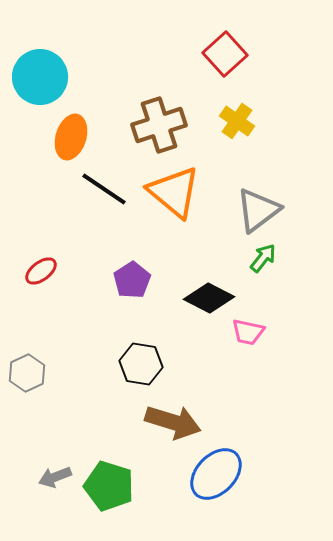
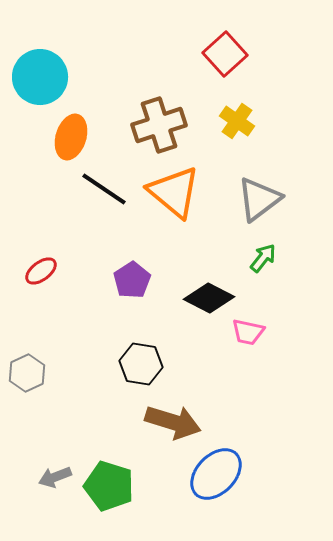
gray triangle: moved 1 px right, 11 px up
